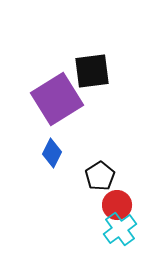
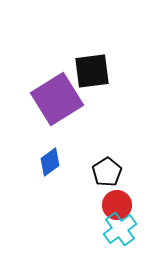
blue diamond: moved 2 px left, 9 px down; rotated 28 degrees clockwise
black pentagon: moved 7 px right, 4 px up
